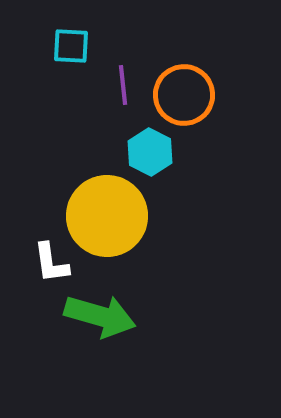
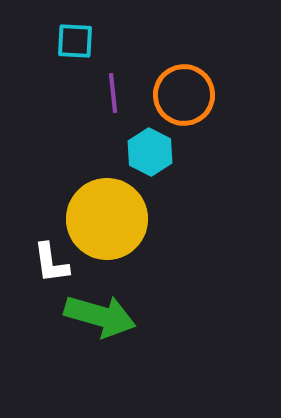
cyan square: moved 4 px right, 5 px up
purple line: moved 10 px left, 8 px down
yellow circle: moved 3 px down
